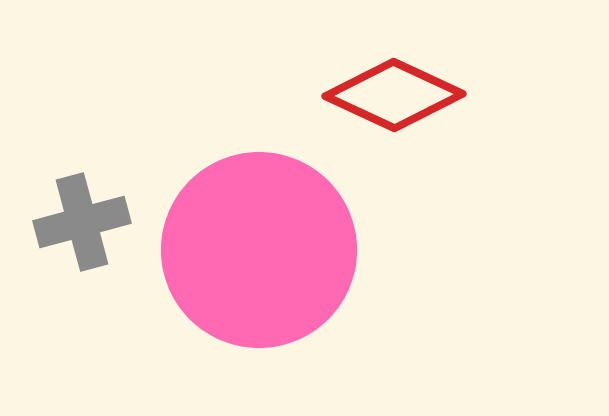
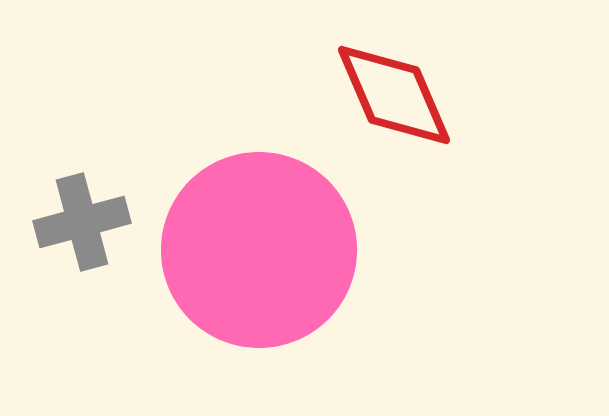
red diamond: rotated 42 degrees clockwise
